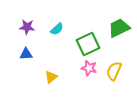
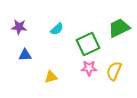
purple star: moved 8 px left
blue triangle: moved 1 px left, 1 px down
pink star: rotated 14 degrees counterclockwise
yellow triangle: rotated 24 degrees clockwise
